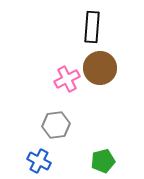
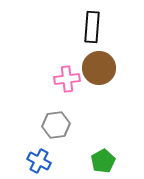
brown circle: moved 1 px left
pink cross: rotated 20 degrees clockwise
green pentagon: rotated 15 degrees counterclockwise
